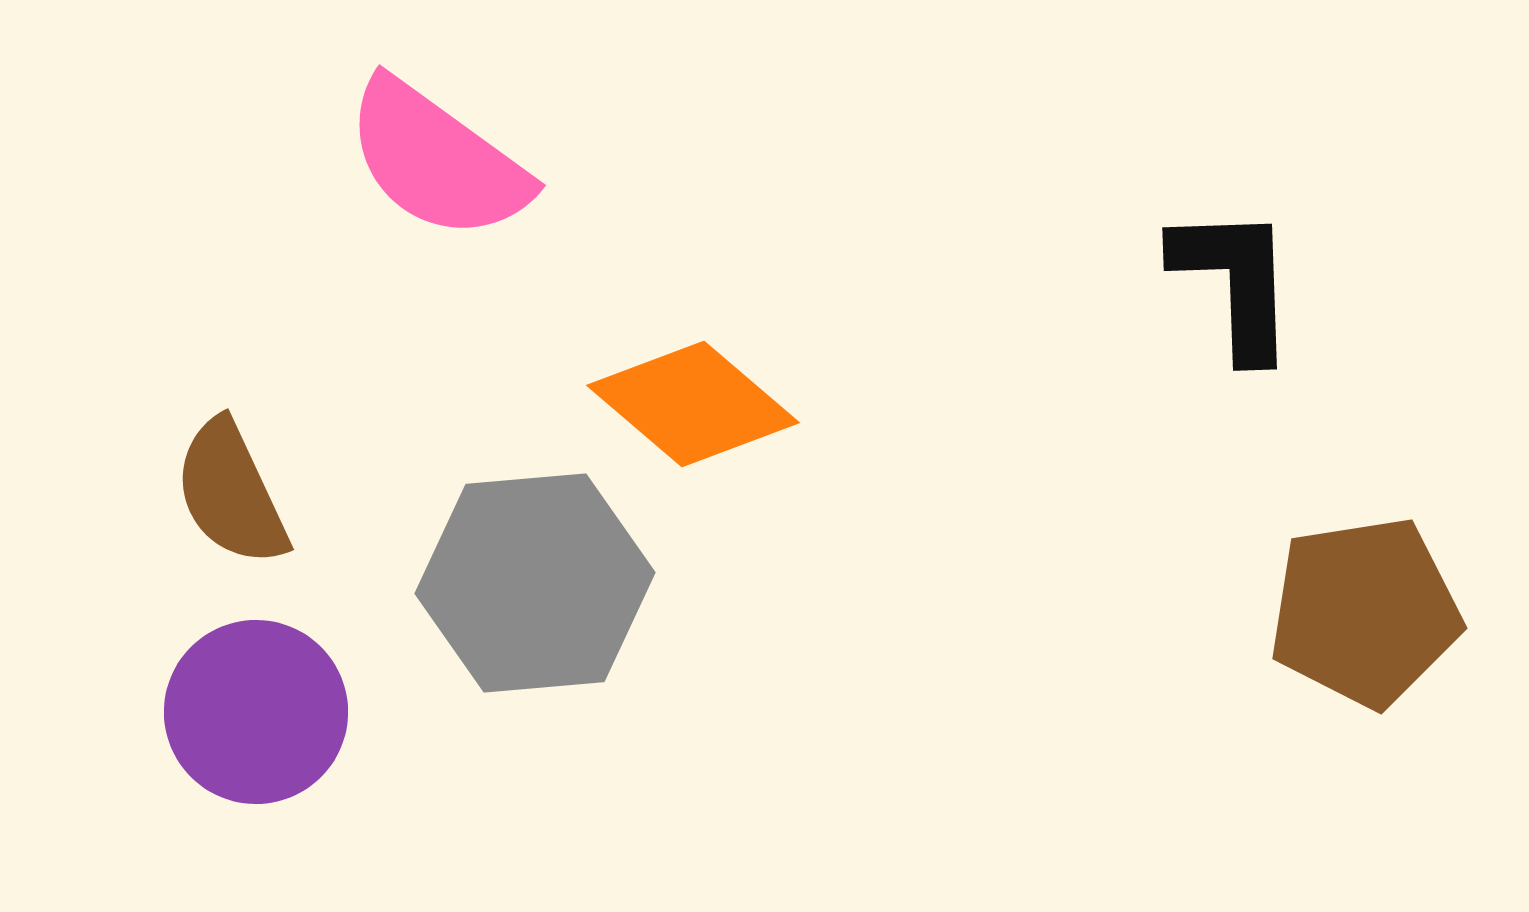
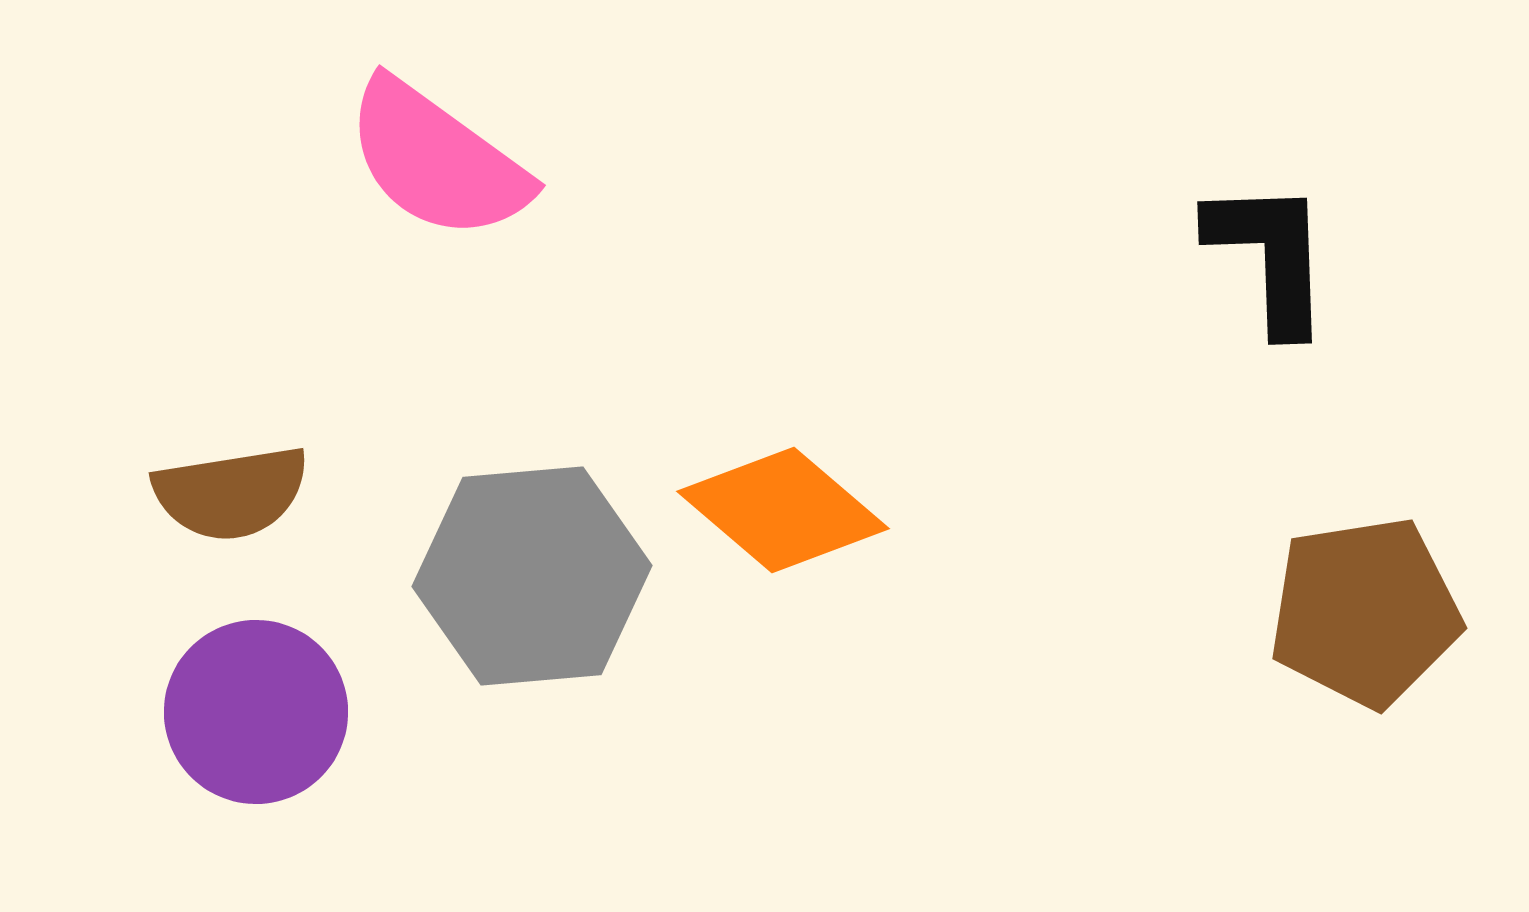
black L-shape: moved 35 px right, 26 px up
orange diamond: moved 90 px right, 106 px down
brown semicircle: rotated 74 degrees counterclockwise
gray hexagon: moved 3 px left, 7 px up
